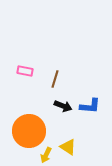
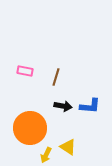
brown line: moved 1 px right, 2 px up
black arrow: rotated 12 degrees counterclockwise
orange circle: moved 1 px right, 3 px up
